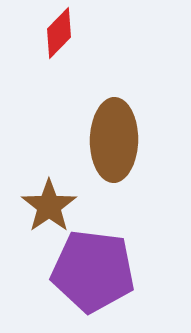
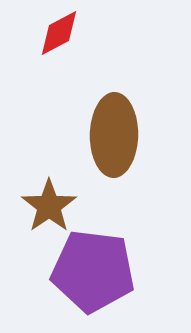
red diamond: rotated 18 degrees clockwise
brown ellipse: moved 5 px up
